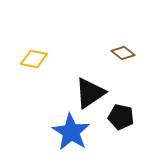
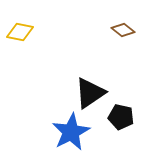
brown diamond: moved 23 px up
yellow diamond: moved 14 px left, 27 px up
blue star: rotated 12 degrees clockwise
